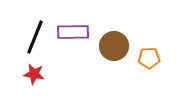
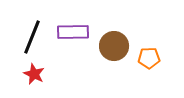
black line: moved 3 px left
red star: rotated 15 degrees clockwise
